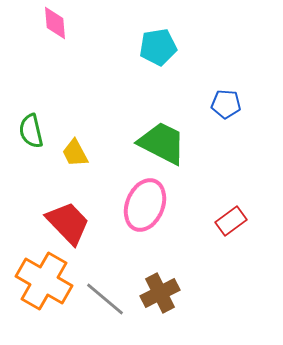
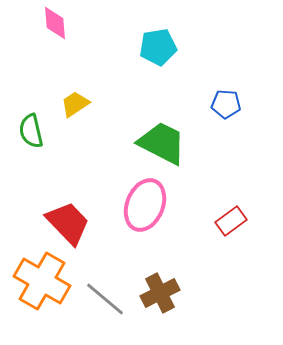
yellow trapezoid: moved 49 px up; rotated 84 degrees clockwise
orange cross: moved 2 px left
